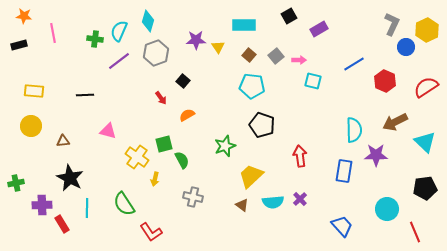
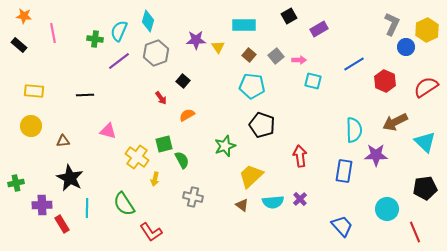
black rectangle at (19, 45): rotated 56 degrees clockwise
